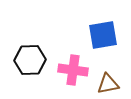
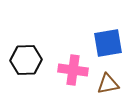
blue square: moved 5 px right, 8 px down
black hexagon: moved 4 px left
